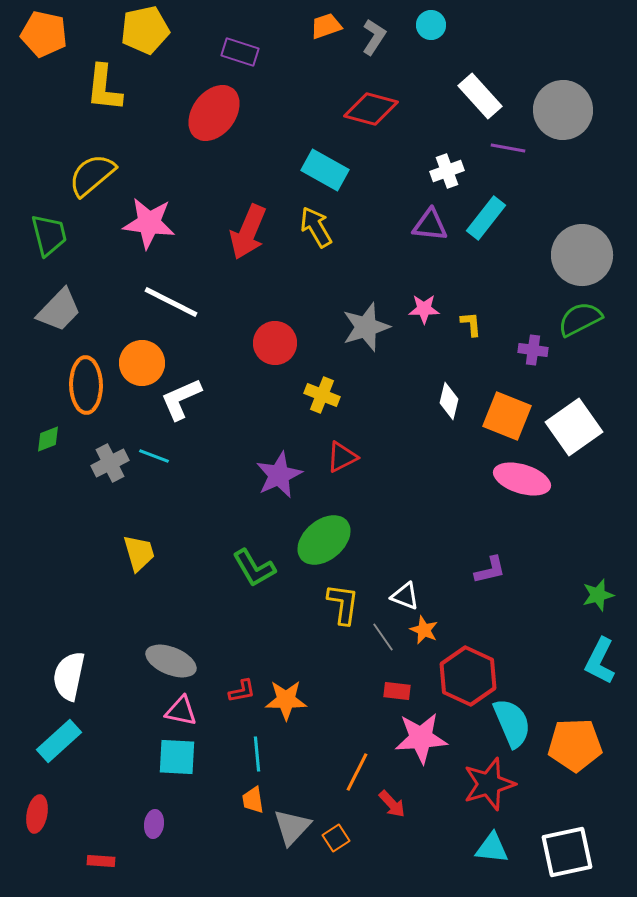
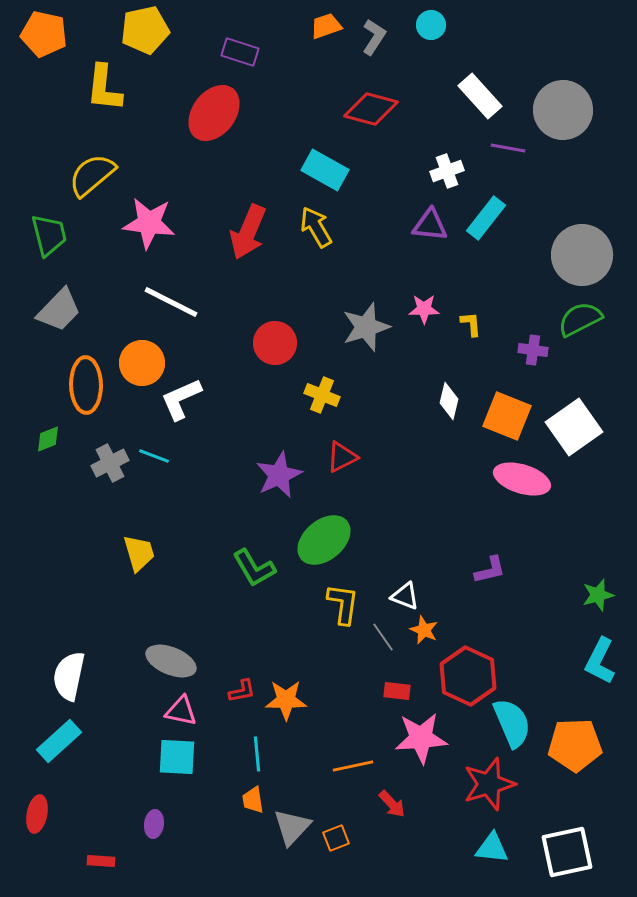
orange line at (357, 772): moved 4 px left, 6 px up; rotated 51 degrees clockwise
orange square at (336, 838): rotated 12 degrees clockwise
